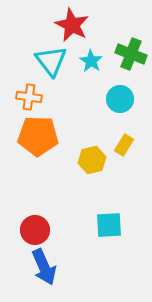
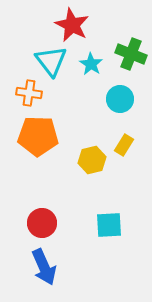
cyan star: moved 3 px down
orange cross: moved 4 px up
red circle: moved 7 px right, 7 px up
